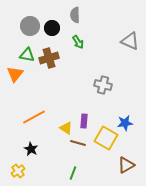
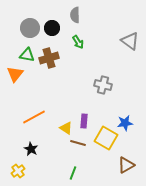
gray circle: moved 2 px down
gray triangle: rotated 12 degrees clockwise
